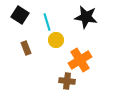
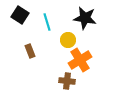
black star: moved 1 px left, 1 px down
yellow circle: moved 12 px right
brown rectangle: moved 4 px right, 3 px down
